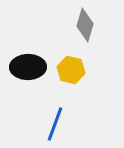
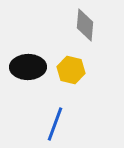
gray diamond: rotated 12 degrees counterclockwise
